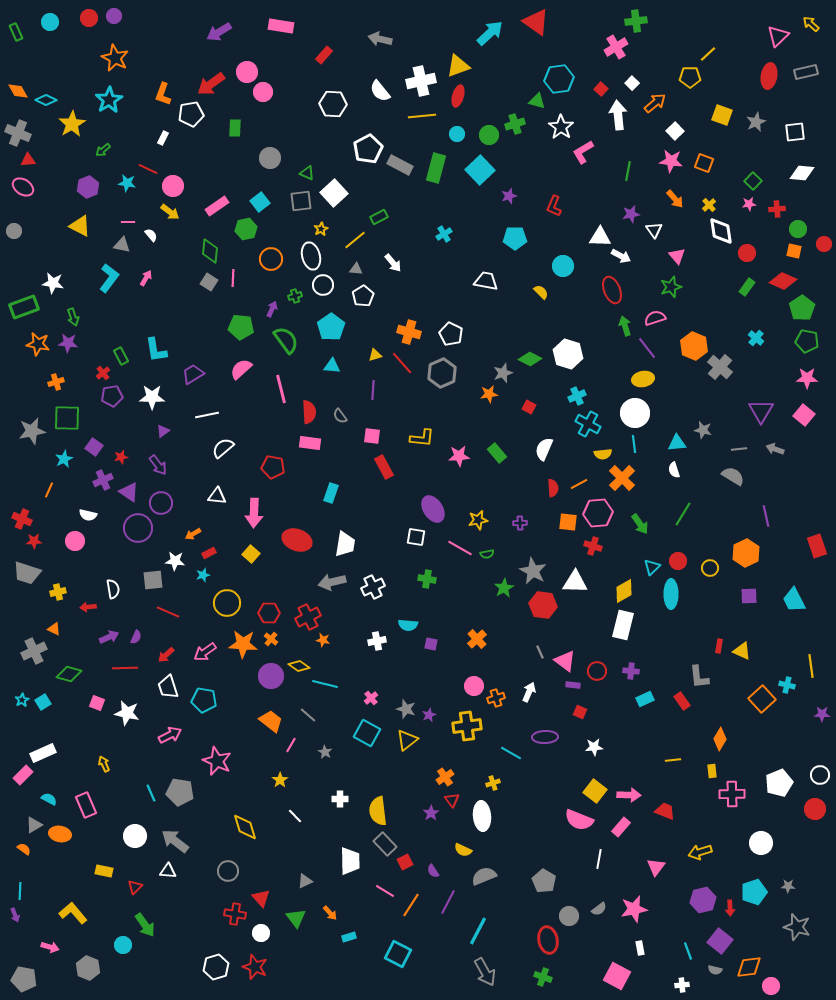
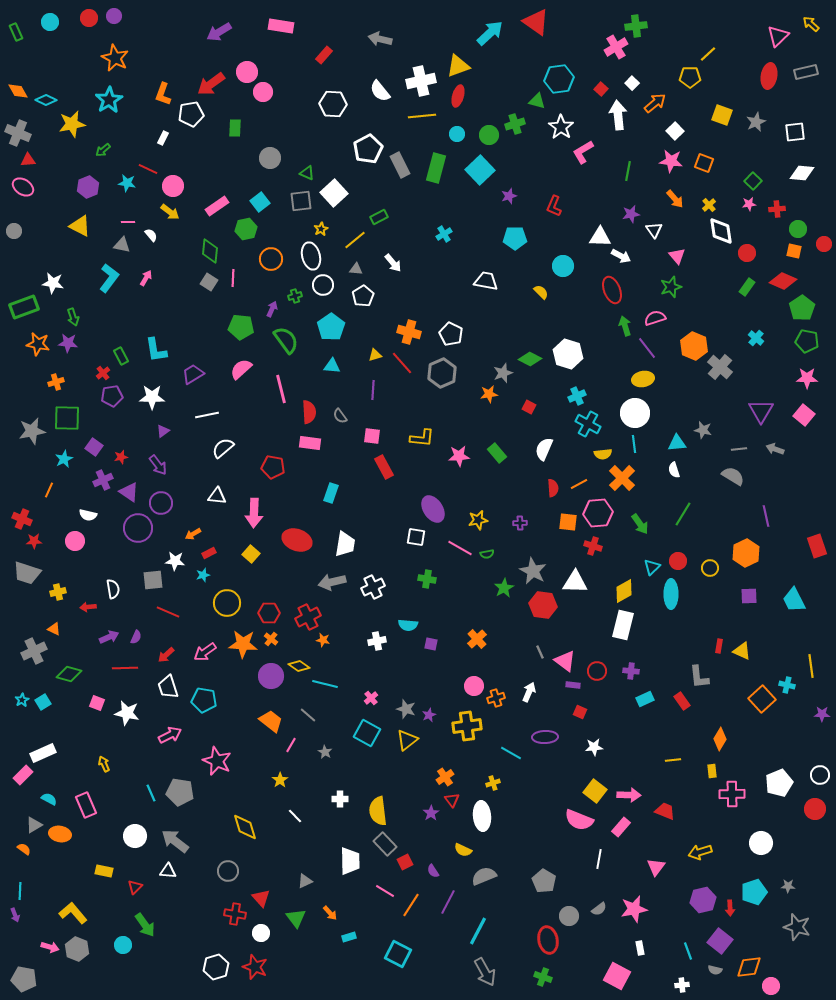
green cross at (636, 21): moved 5 px down
yellow star at (72, 124): rotated 20 degrees clockwise
gray rectangle at (400, 165): rotated 35 degrees clockwise
gray hexagon at (88, 968): moved 11 px left, 19 px up
